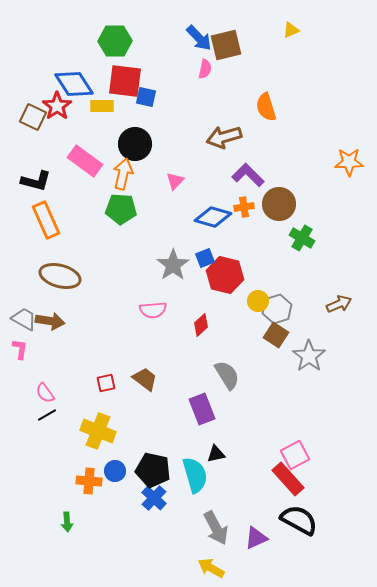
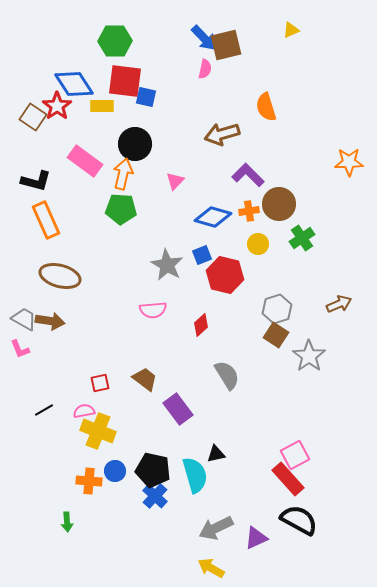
blue arrow at (199, 38): moved 5 px right
brown square at (33, 117): rotated 8 degrees clockwise
brown arrow at (224, 137): moved 2 px left, 3 px up
orange cross at (244, 207): moved 5 px right, 4 px down
green cross at (302, 238): rotated 25 degrees clockwise
blue square at (205, 258): moved 3 px left, 3 px up
gray star at (173, 265): moved 6 px left; rotated 8 degrees counterclockwise
yellow circle at (258, 301): moved 57 px up
pink L-shape at (20, 349): rotated 150 degrees clockwise
red square at (106, 383): moved 6 px left
pink semicircle at (45, 393): moved 39 px right, 18 px down; rotated 115 degrees clockwise
purple rectangle at (202, 409): moved 24 px left; rotated 16 degrees counterclockwise
black line at (47, 415): moved 3 px left, 5 px up
blue cross at (154, 498): moved 1 px right, 2 px up
gray arrow at (216, 528): rotated 92 degrees clockwise
